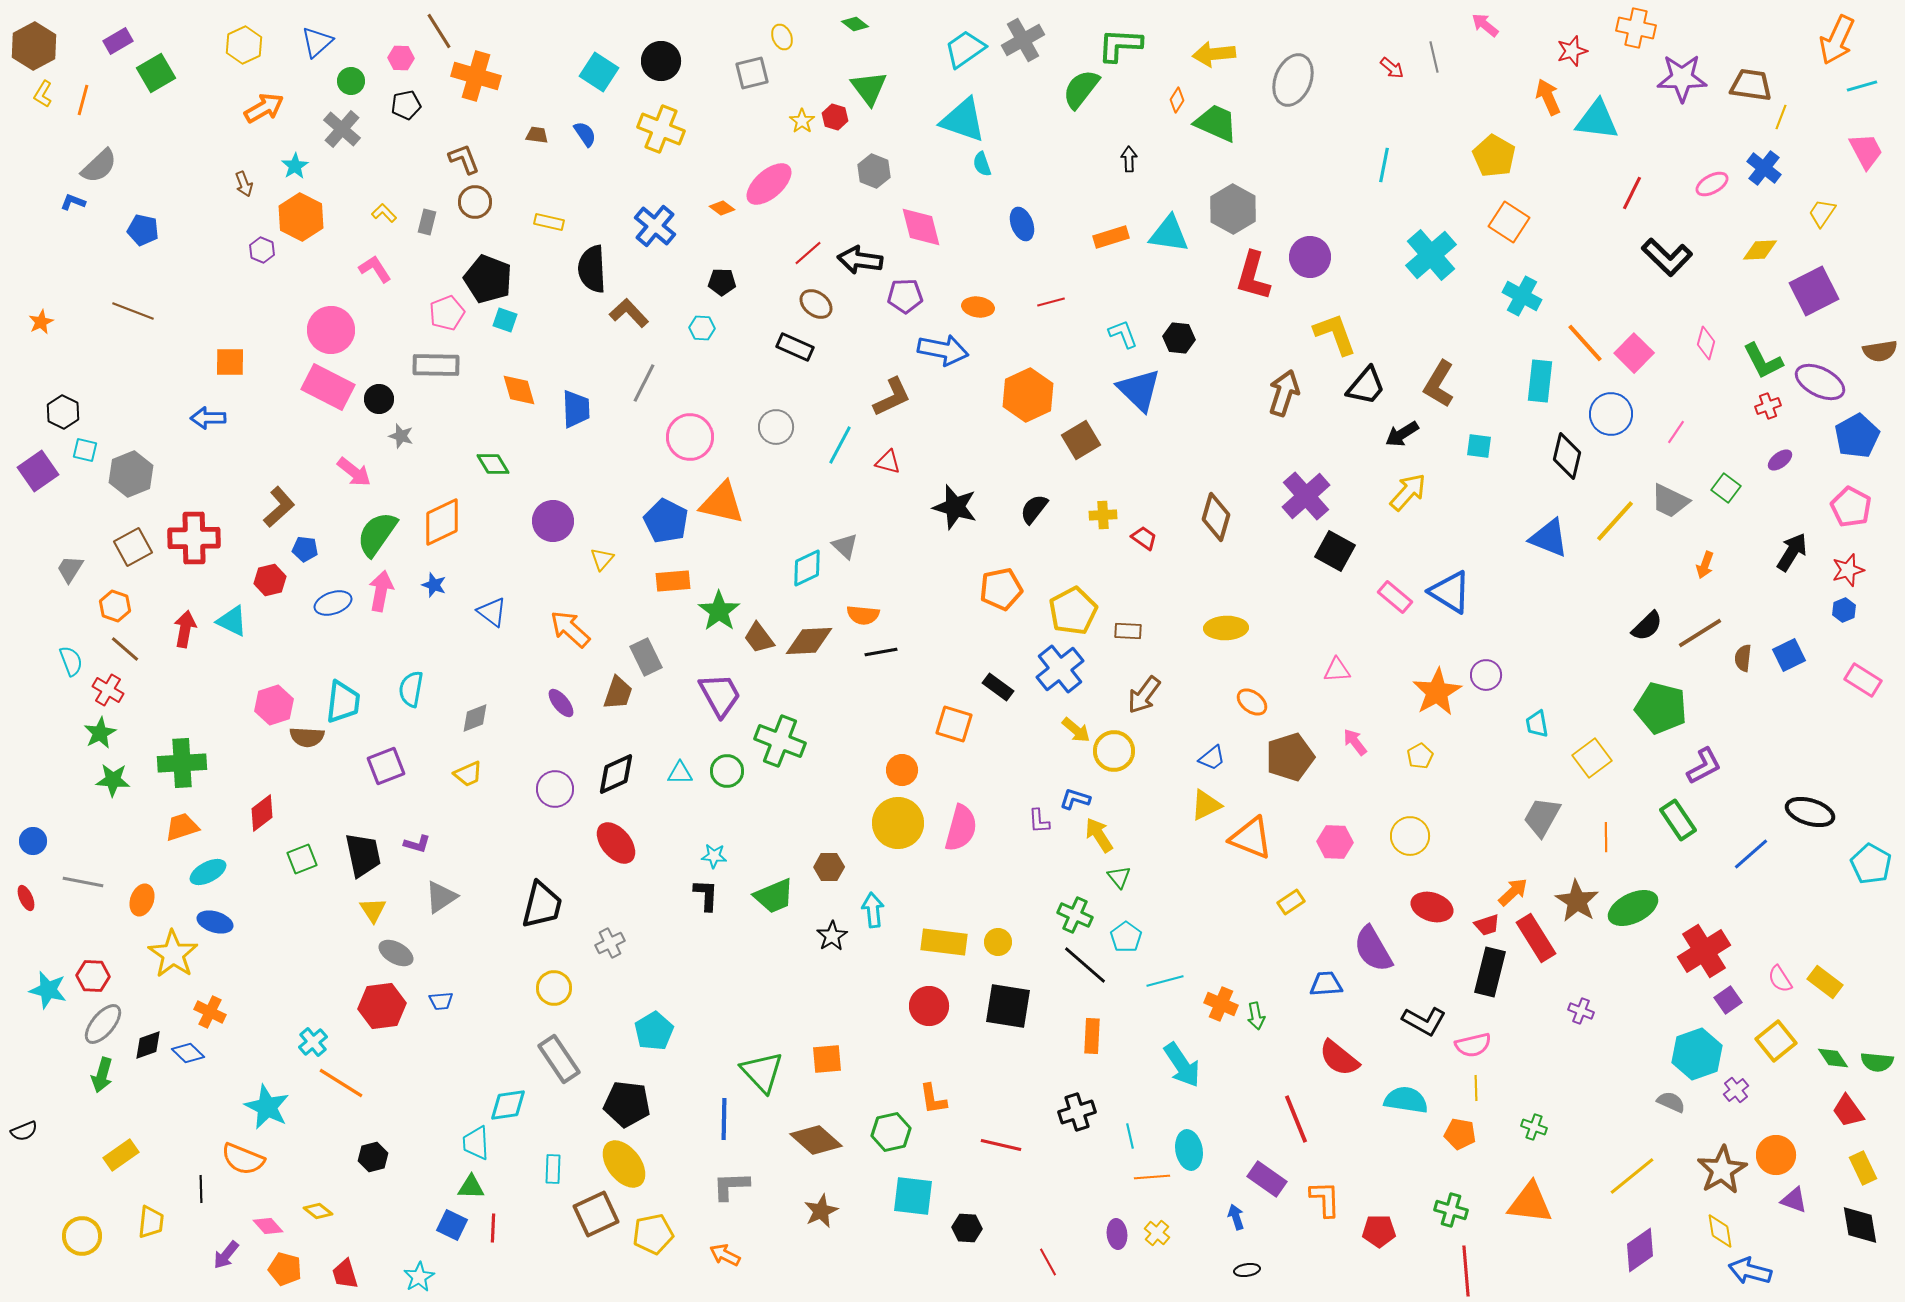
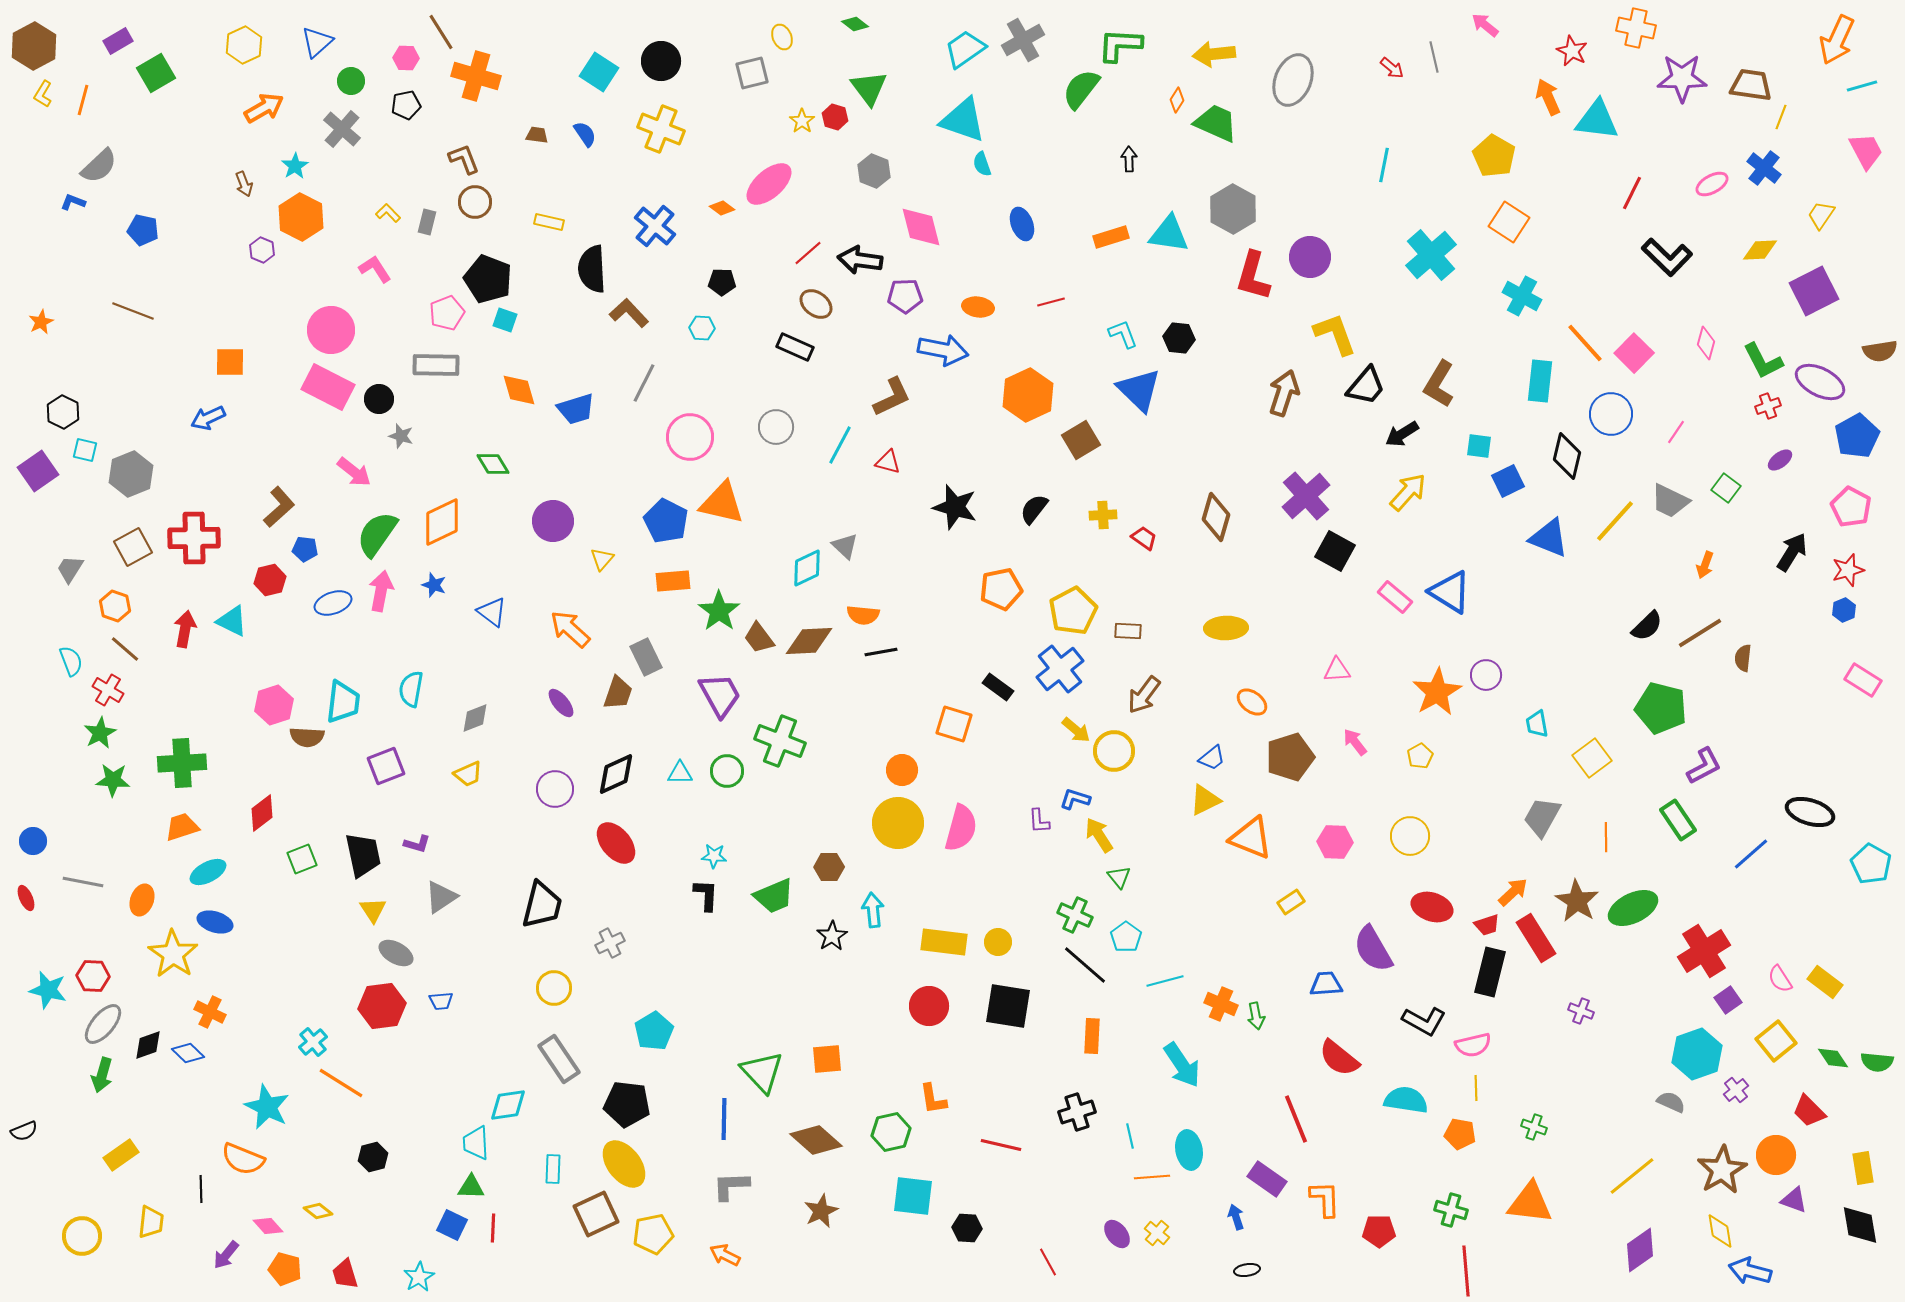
brown line at (439, 31): moved 2 px right, 1 px down
red star at (1572, 51): rotated 28 degrees counterclockwise
pink hexagon at (401, 58): moved 5 px right
yellow L-shape at (384, 213): moved 4 px right
yellow trapezoid at (1822, 213): moved 1 px left, 2 px down
blue trapezoid at (576, 409): rotated 75 degrees clockwise
blue arrow at (208, 418): rotated 24 degrees counterclockwise
blue square at (1789, 655): moved 281 px left, 174 px up
yellow triangle at (1206, 805): moved 1 px left, 5 px up
red trapezoid at (1848, 1111): moved 39 px left; rotated 9 degrees counterclockwise
yellow rectangle at (1863, 1168): rotated 16 degrees clockwise
purple ellipse at (1117, 1234): rotated 32 degrees counterclockwise
